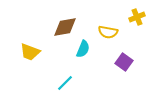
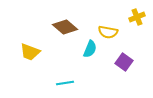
brown diamond: rotated 50 degrees clockwise
cyan semicircle: moved 7 px right
cyan line: rotated 36 degrees clockwise
